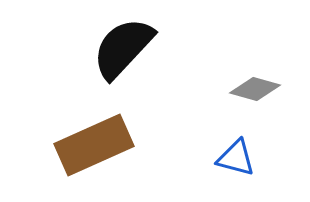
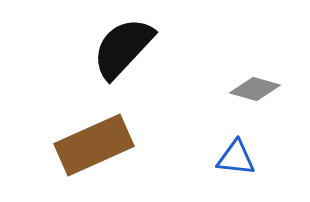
blue triangle: rotated 9 degrees counterclockwise
